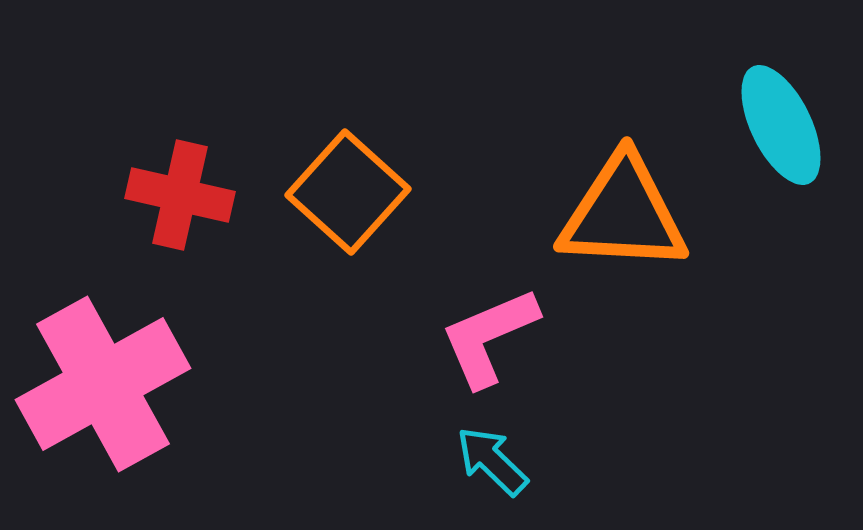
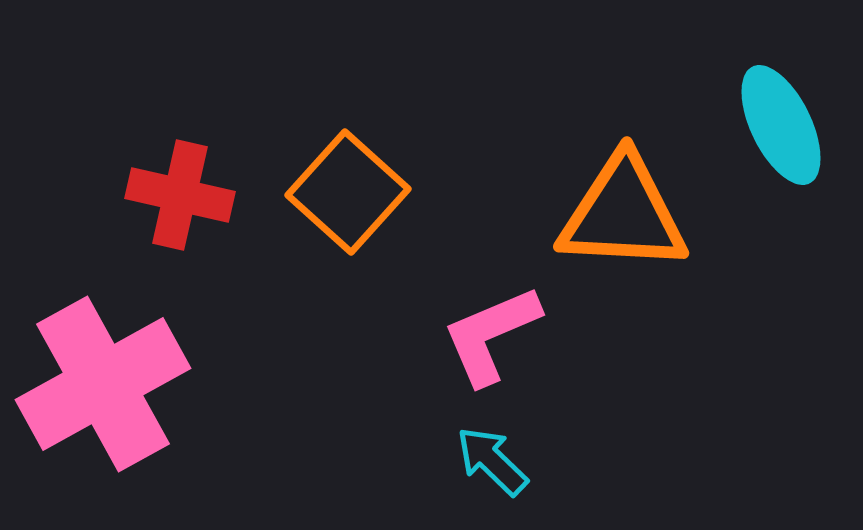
pink L-shape: moved 2 px right, 2 px up
